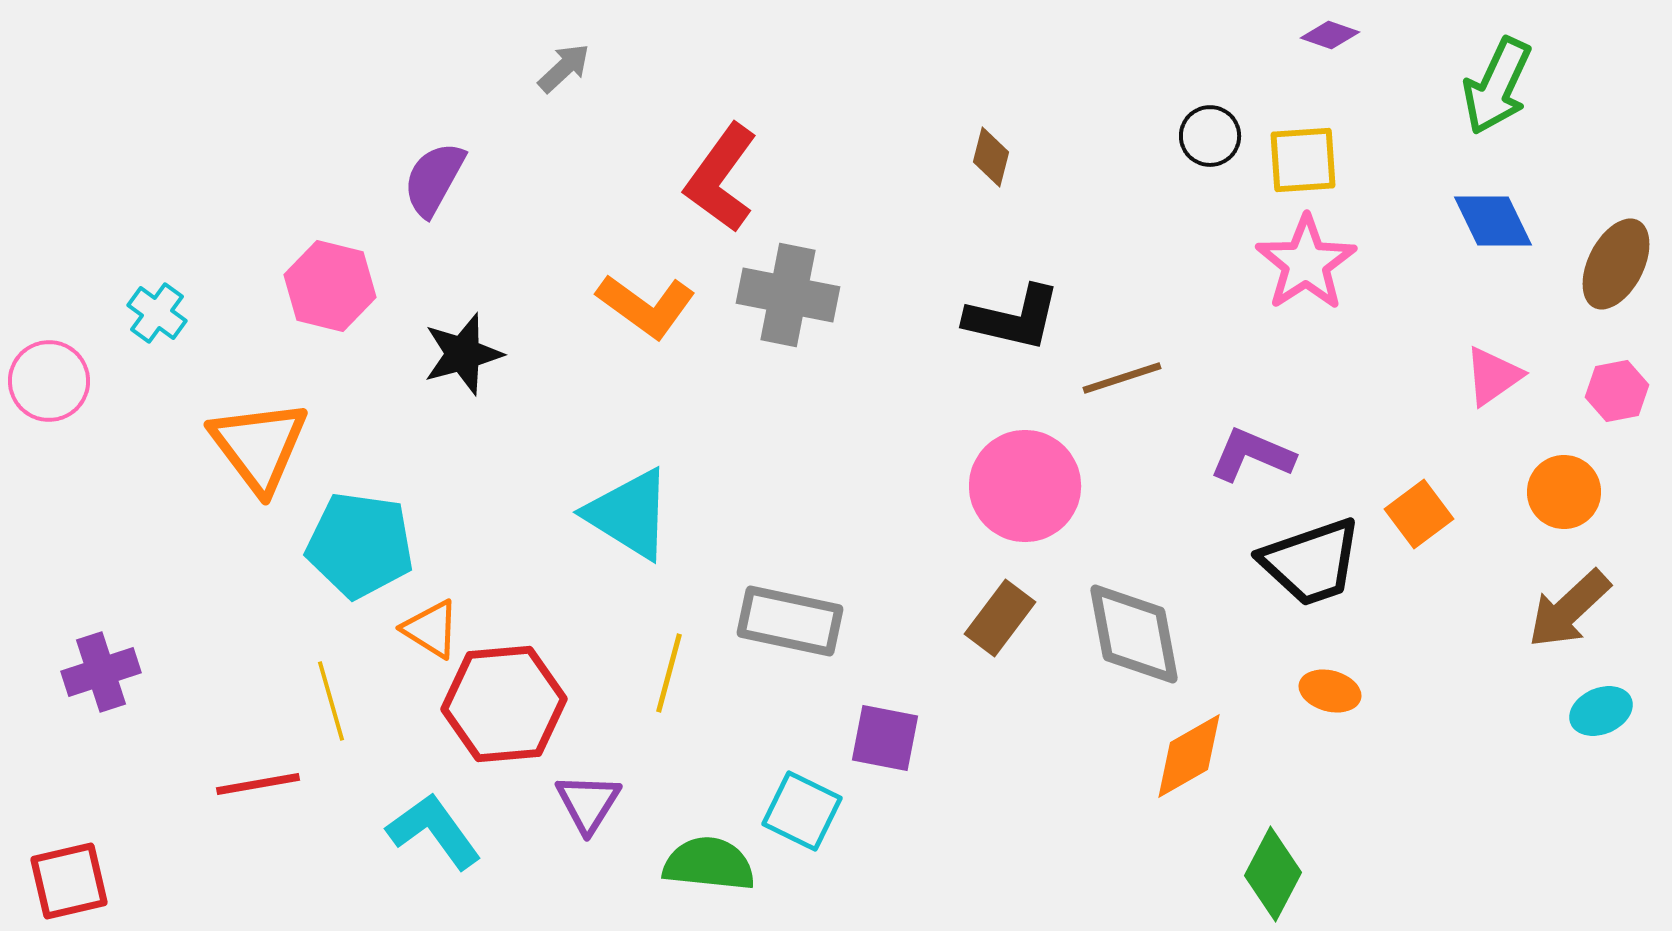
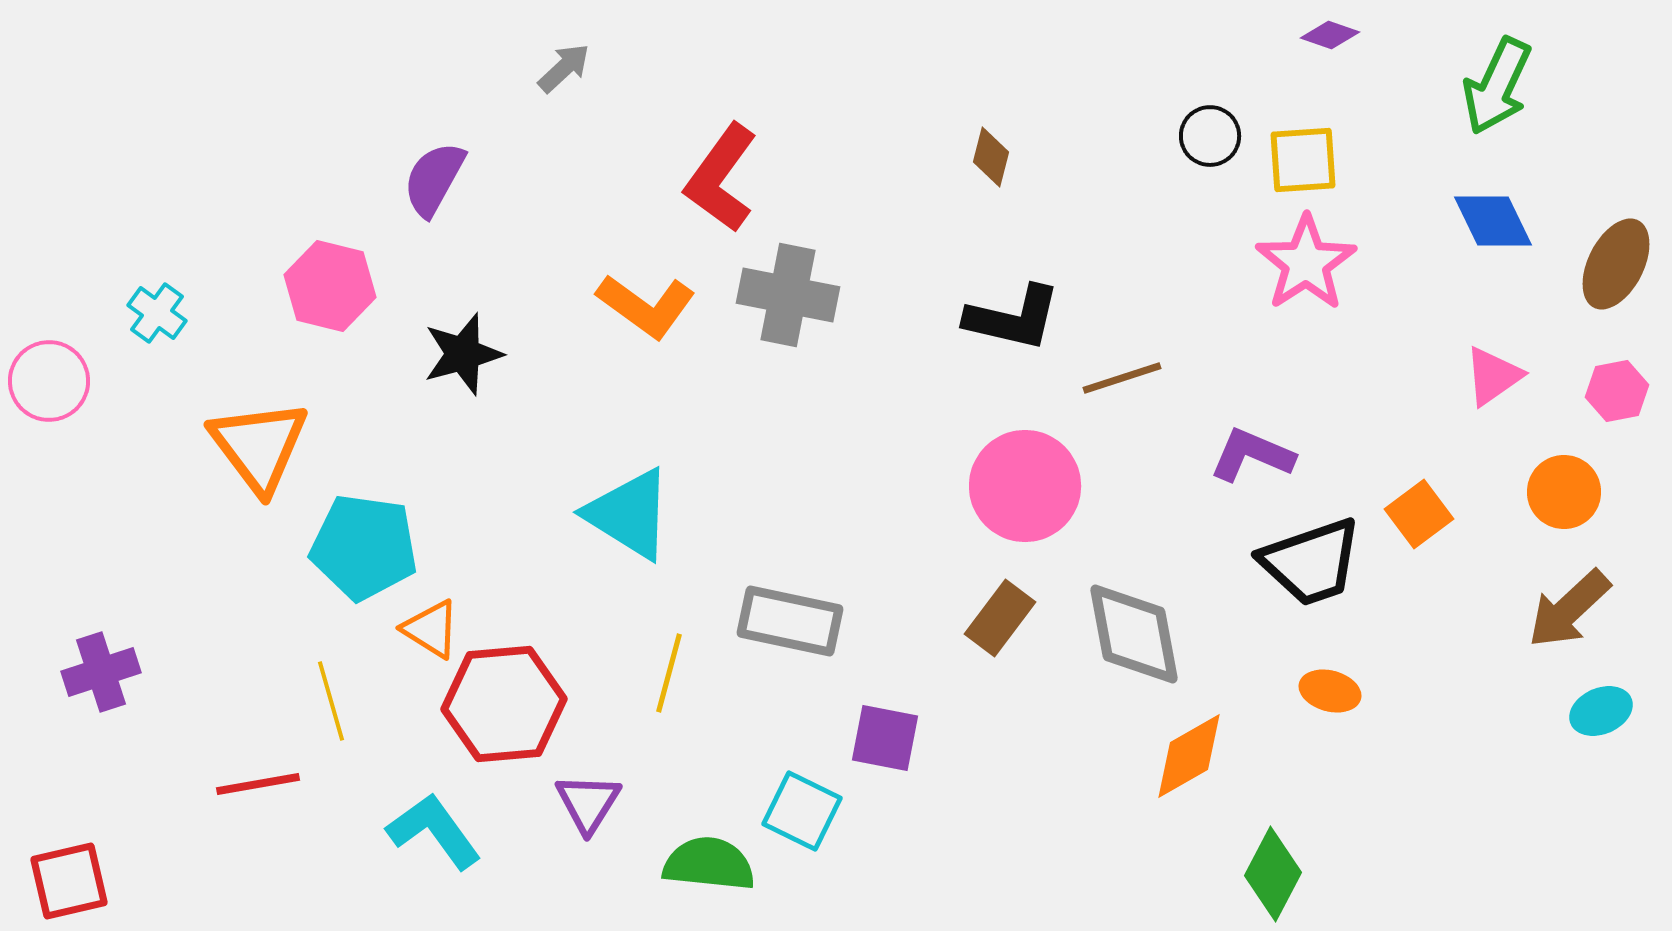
cyan pentagon at (360, 545): moved 4 px right, 2 px down
